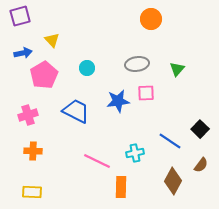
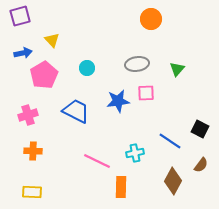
black square: rotated 18 degrees counterclockwise
